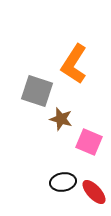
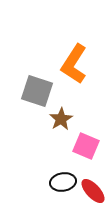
brown star: rotated 25 degrees clockwise
pink square: moved 3 px left, 4 px down
red ellipse: moved 1 px left, 1 px up
